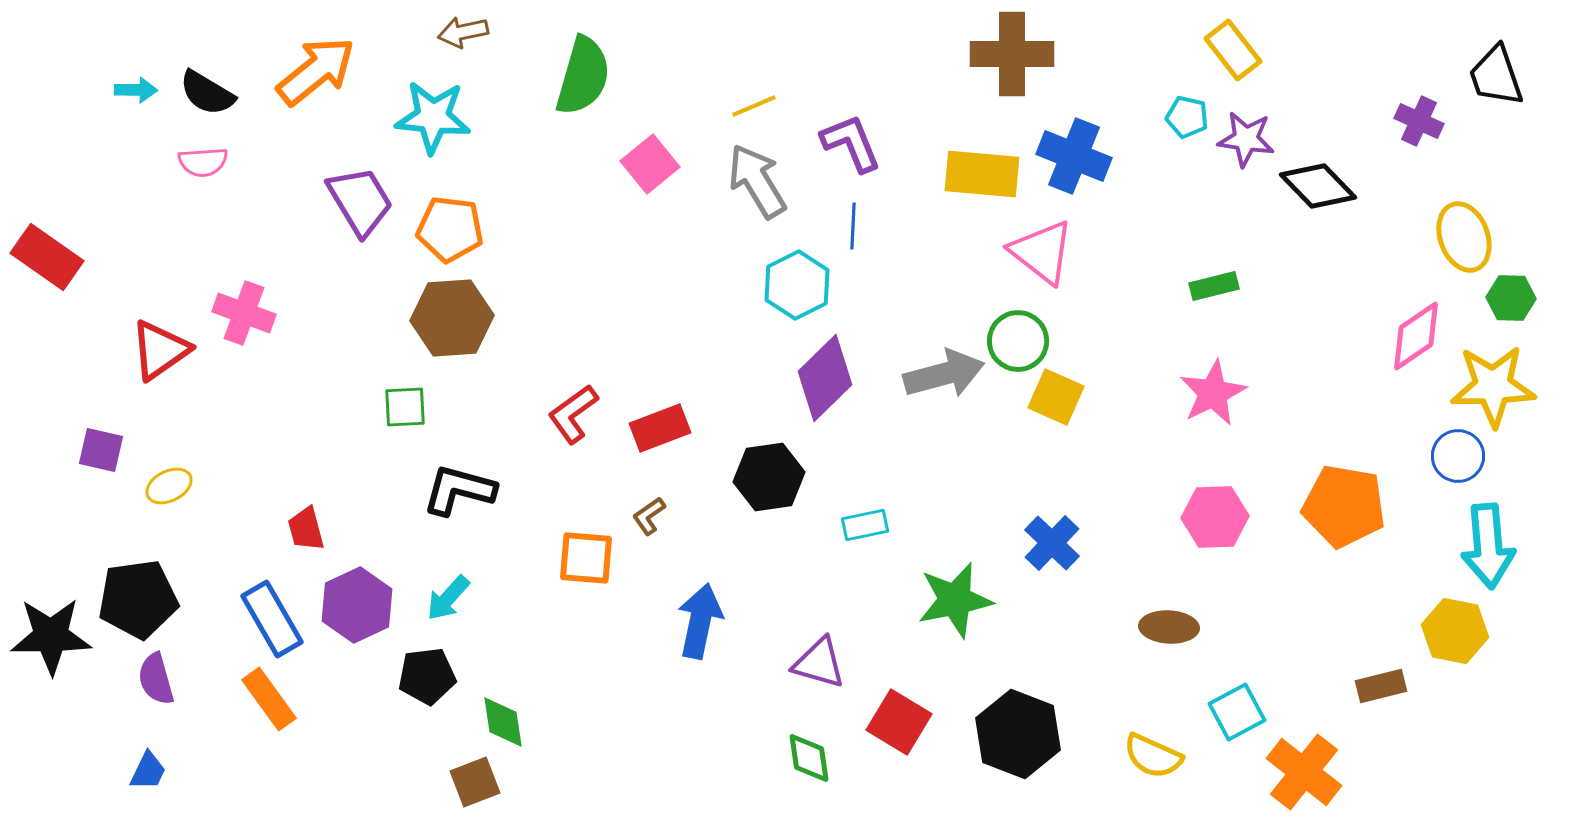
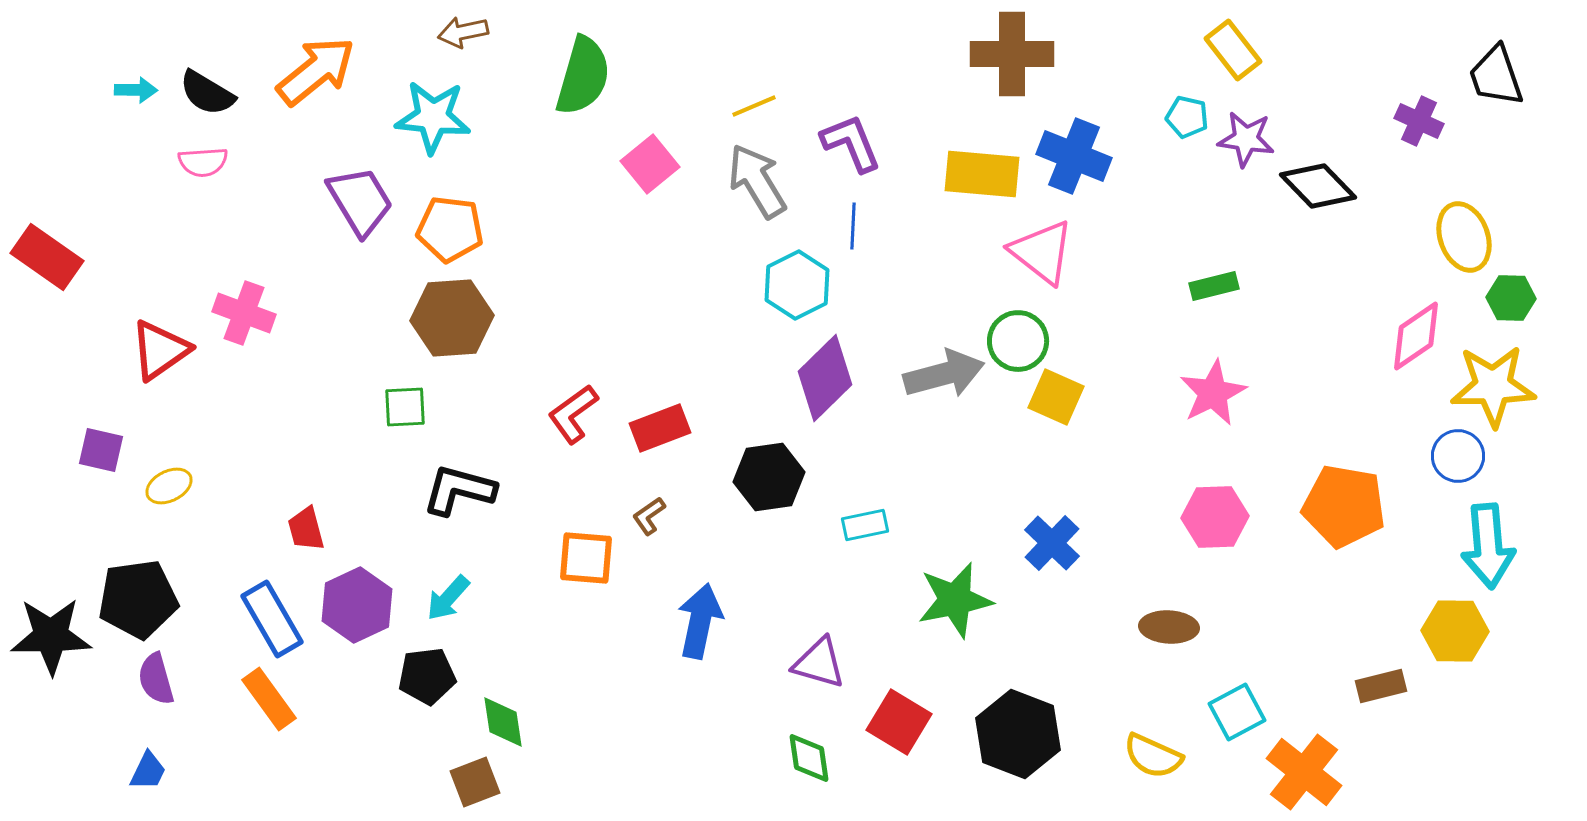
yellow hexagon at (1455, 631): rotated 10 degrees counterclockwise
